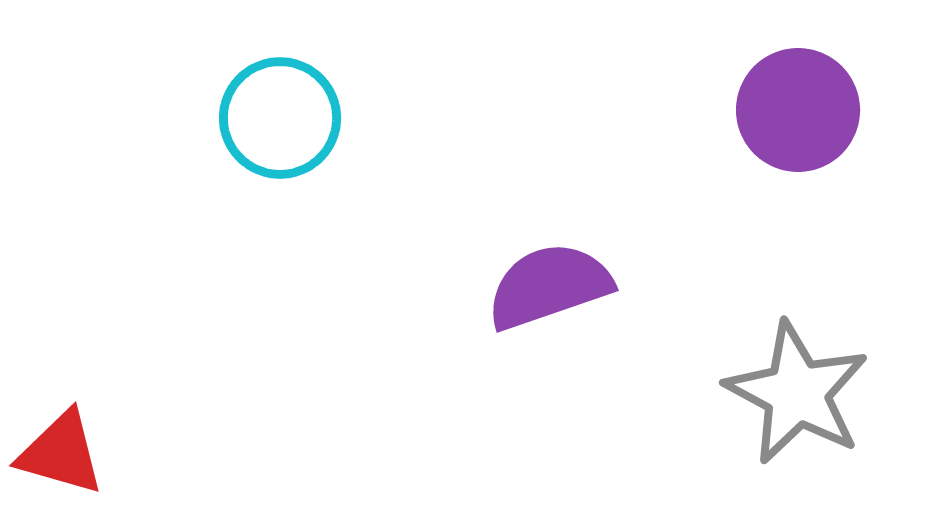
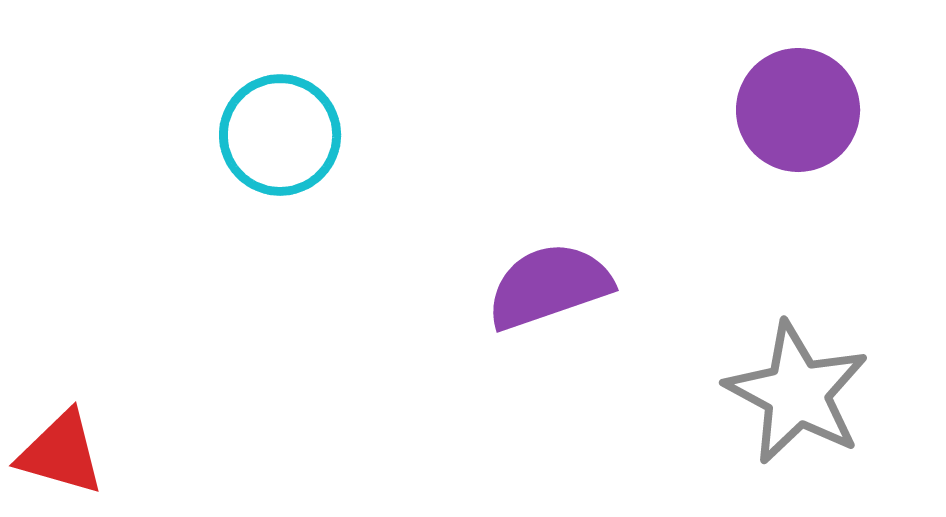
cyan circle: moved 17 px down
